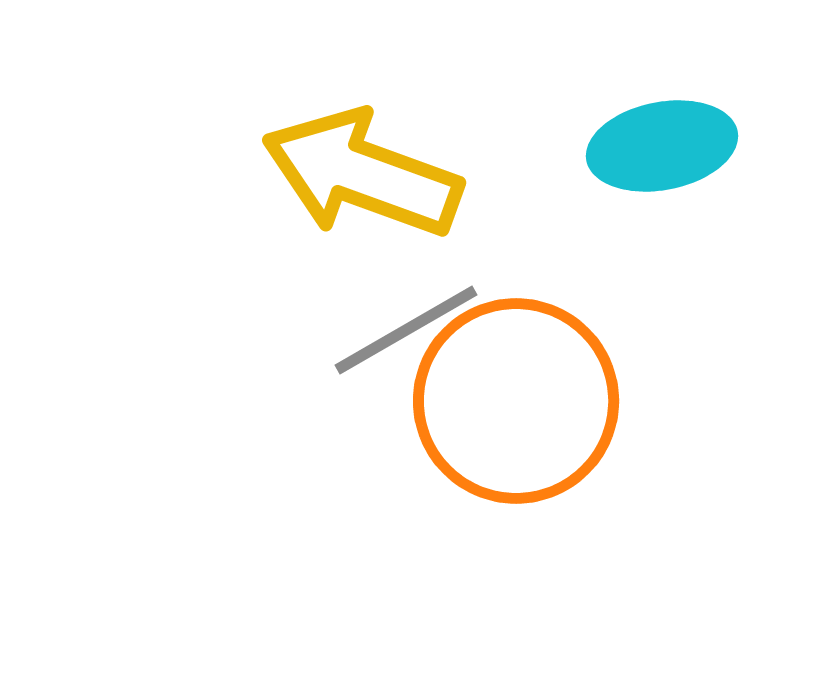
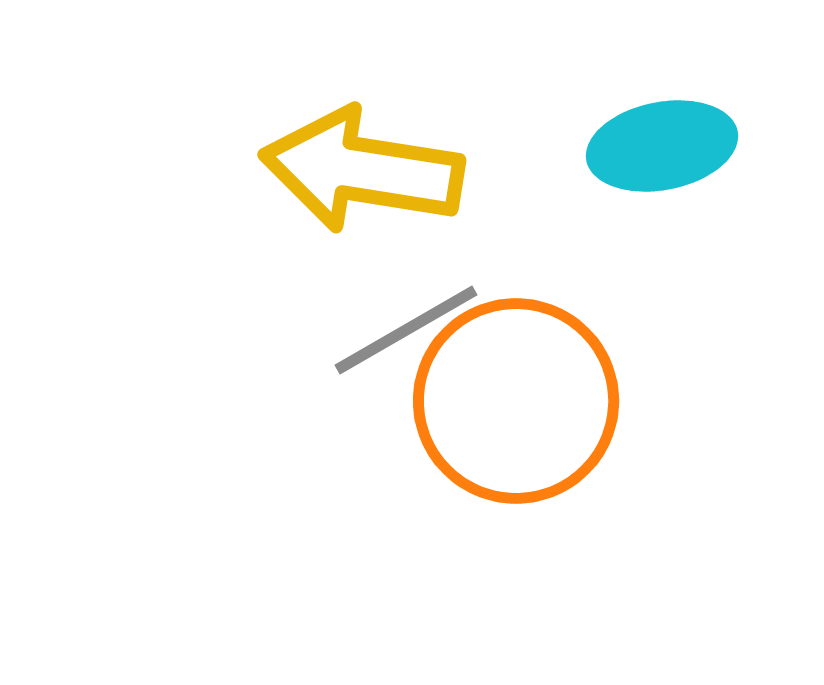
yellow arrow: moved 4 px up; rotated 11 degrees counterclockwise
